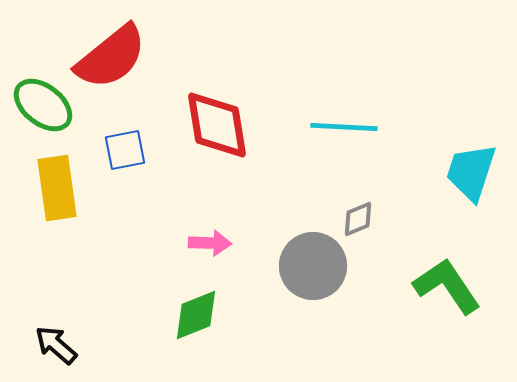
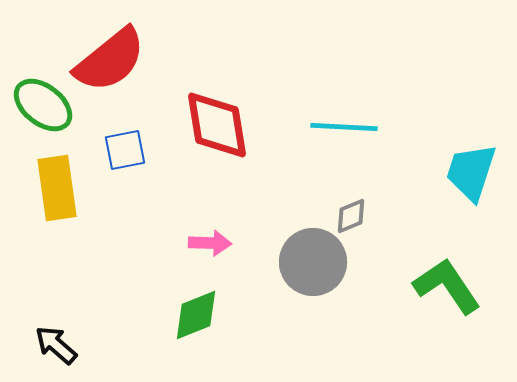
red semicircle: moved 1 px left, 3 px down
gray diamond: moved 7 px left, 3 px up
gray circle: moved 4 px up
